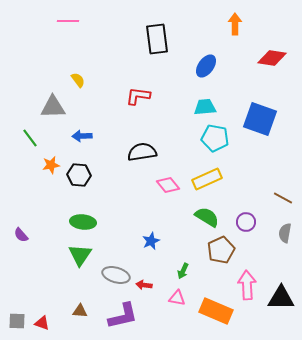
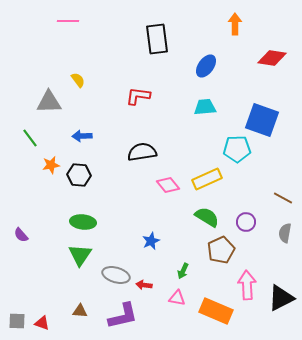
gray triangle: moved 4 px left, 5 px up
blue square: moved 2 px right, 1 px down
cyan pentagon: moved 22 px right, 11 px down; rotated 12 degrees counterclockwise
black triangle: rotated 28 degrees counterclockwise
